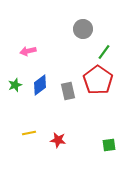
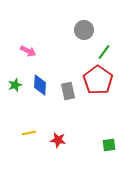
gray circle: moved 1 px right, 1 px down
pink arrow: rotated 140 degrees counterclockwise
blue diamond: rotated 50 degrees counterclockwise
